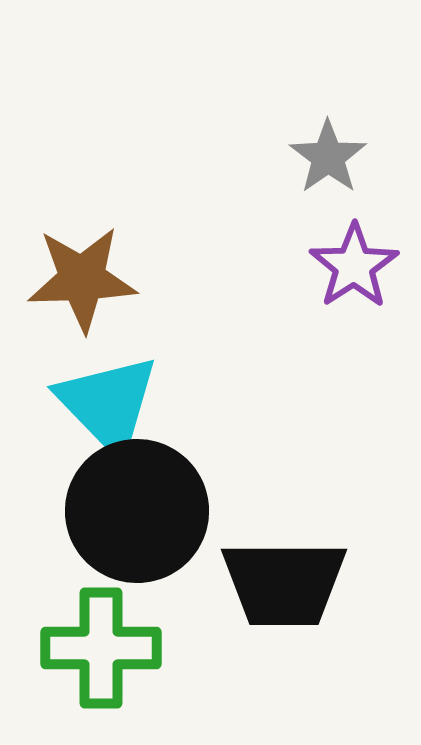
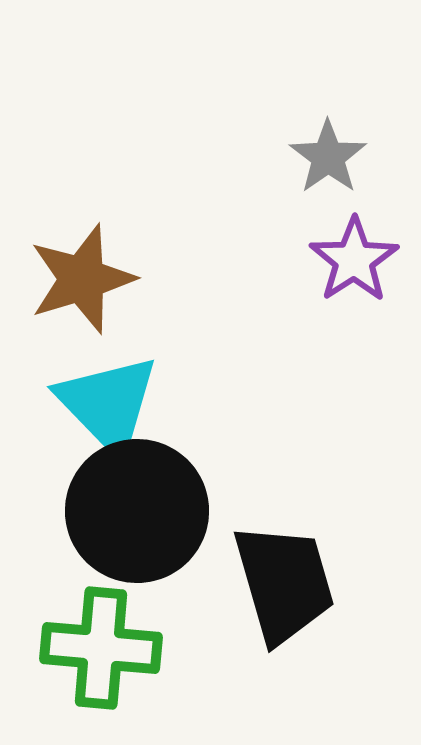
purple star: moved 6 px up
brown star: rotated 15 degrees counterclockwise
black trapezoid: rotated 106 degrees counterclockwise
green cross: rotated 5 degrees clockwise
